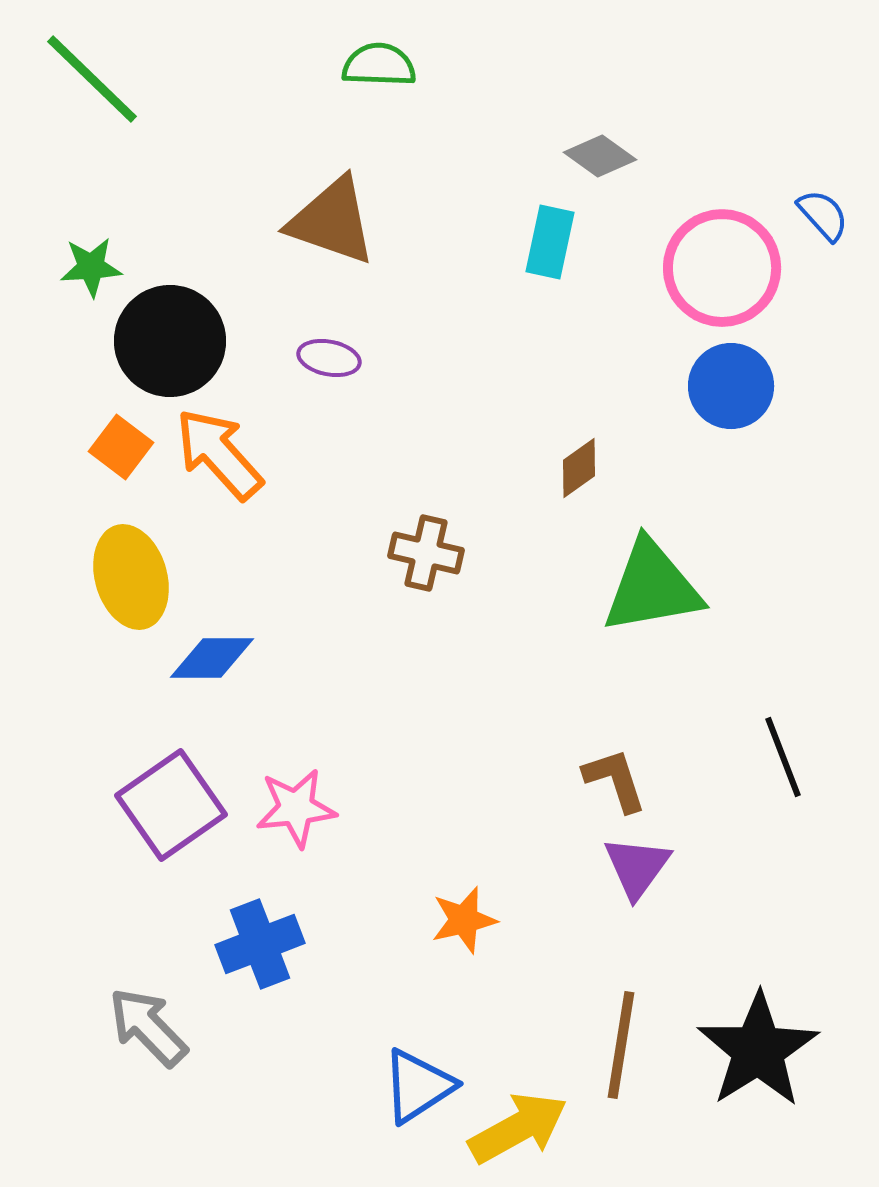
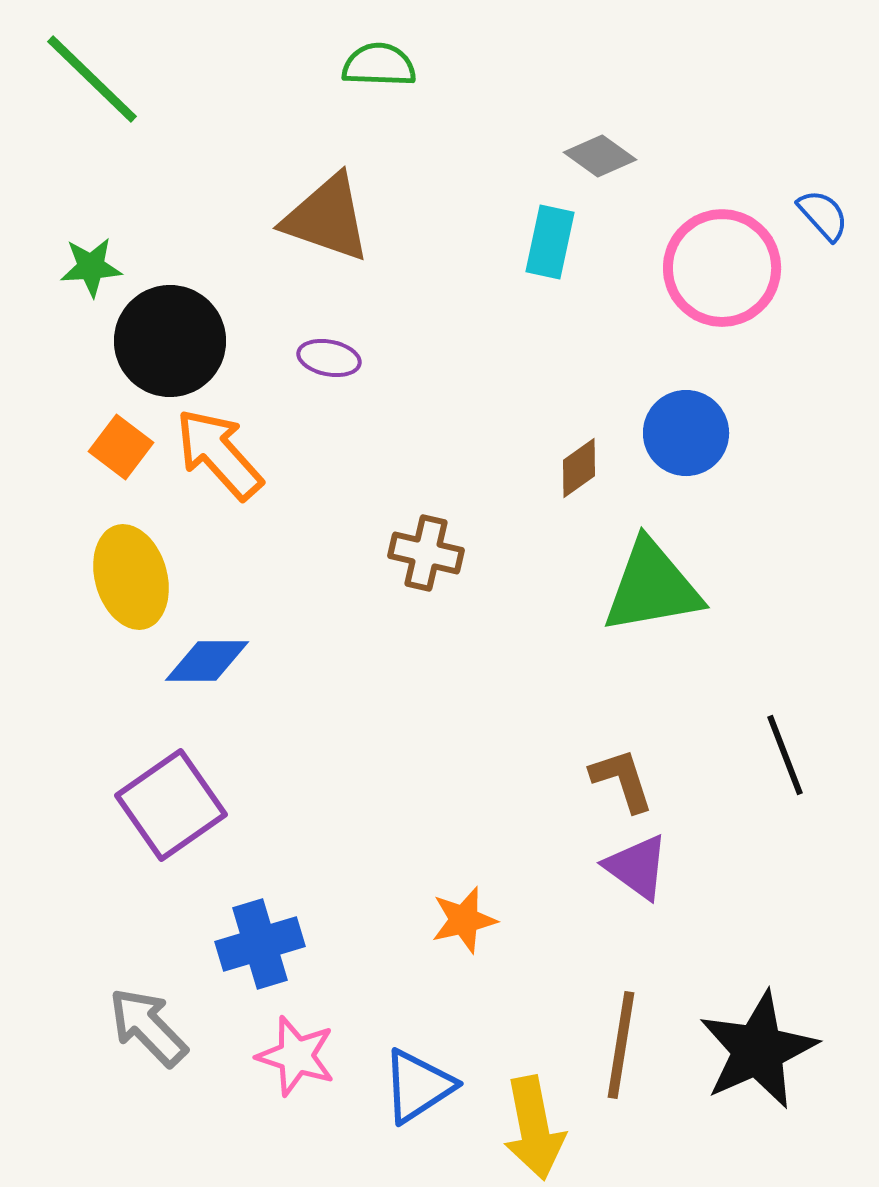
brown triangle: moved 5 px left, 3 px up
blue circle: moved 45 px left, 47 px down
blue diamond: moved 5 px left, 3 px down
black line: moved 2 px right, 2 px up
brown L-shape: moved 7 px right
pink star: moved 248 px down; rotated 24 degrees clockwise
purple triangle: rotated 30 degrees counterclockwise
blue cross: rotated 4 degrees clockwise
black star: rotated 8 degrees clockwise
yellow arrow: moved 16 px right; rotated 108 degrees clockwise
